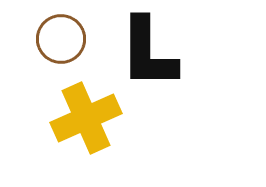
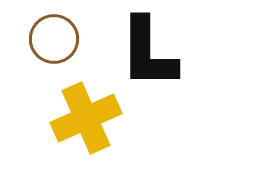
brown circle: moved 7 px left
